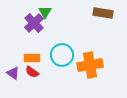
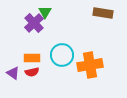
red semicircle: rotated 48 degrees counterclockwise
